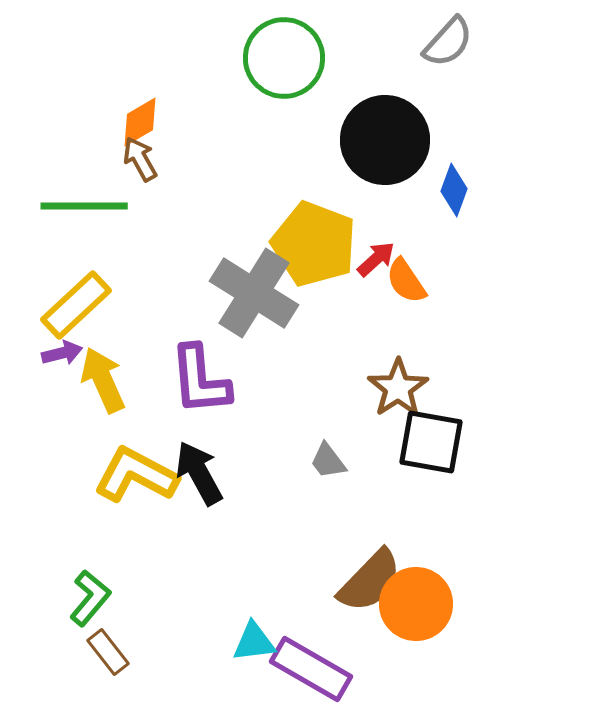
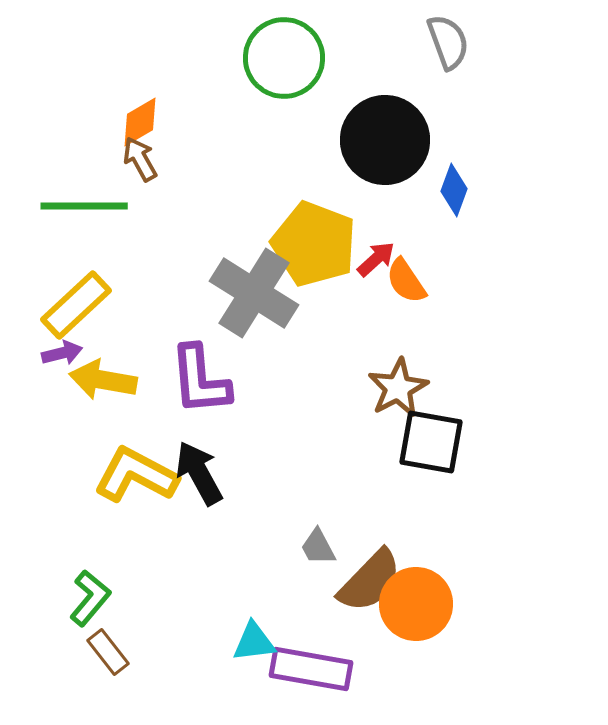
gray semicircle: rotated 62 degrees counterclockwise
yellow arrow: rotated 56 degrees counterclockwise
brown star: rotated 6 degrees clockwise
gray trapezoid: moved 10 px left, 86 px down; rotated 9 degrees clockwise
purple rectangle: rotated 20 degrees counterclockwise
